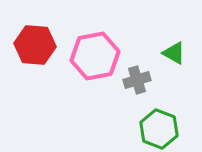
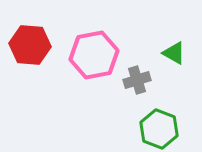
red hexagon: moved 5 px left
pink hexagon: moved 1 px left, 1 px up
